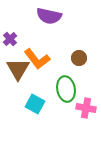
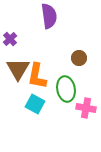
purple semicircle: rotated 110 degrees counterclockwise
orange L-shape: moved 17 px down; rotated 48 degrees clockwise
